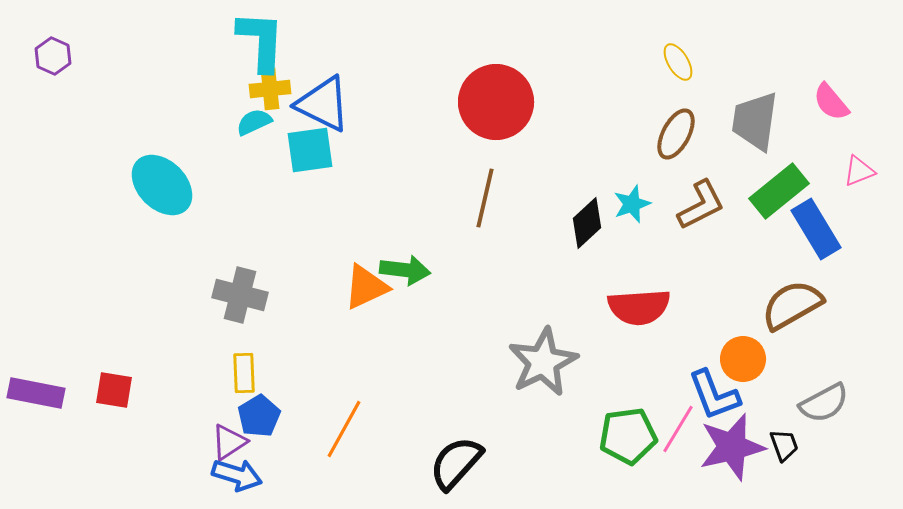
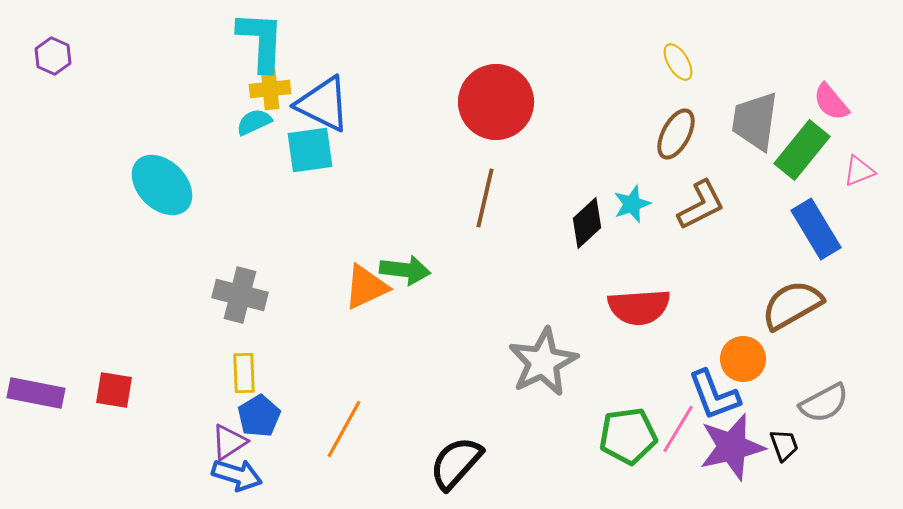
green rectangle: moved 23 px right, 41 px up; rotated 12 degrees counterclockwise
